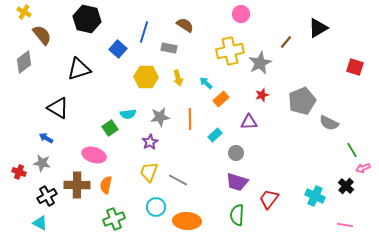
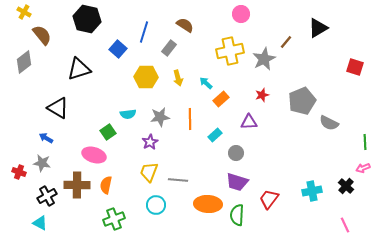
gray rectangle at (169, 48): rotated 63 degrees counterclockwise
gray star at (260, 63): moved 4 px right, 4 px up
green square at (110, 128): moved 2 px left, 4 px down
green line at (352, 150): moved 13 px right, 8 px up; rotated 28 degrees clockwise
gray line at (178, 180): rotated 24 degrees counterclockwise
cyan cross at (315, 196): moved 3 px left, 5 px up; rotated 36 degrees counterclockwise
cyan circle at (156, 207): moved 2 px up
orange ellipse at (187, 221): moved 21 px right, 17 px up
pink line at (345, 225): rotated 56 degrees clockwise
